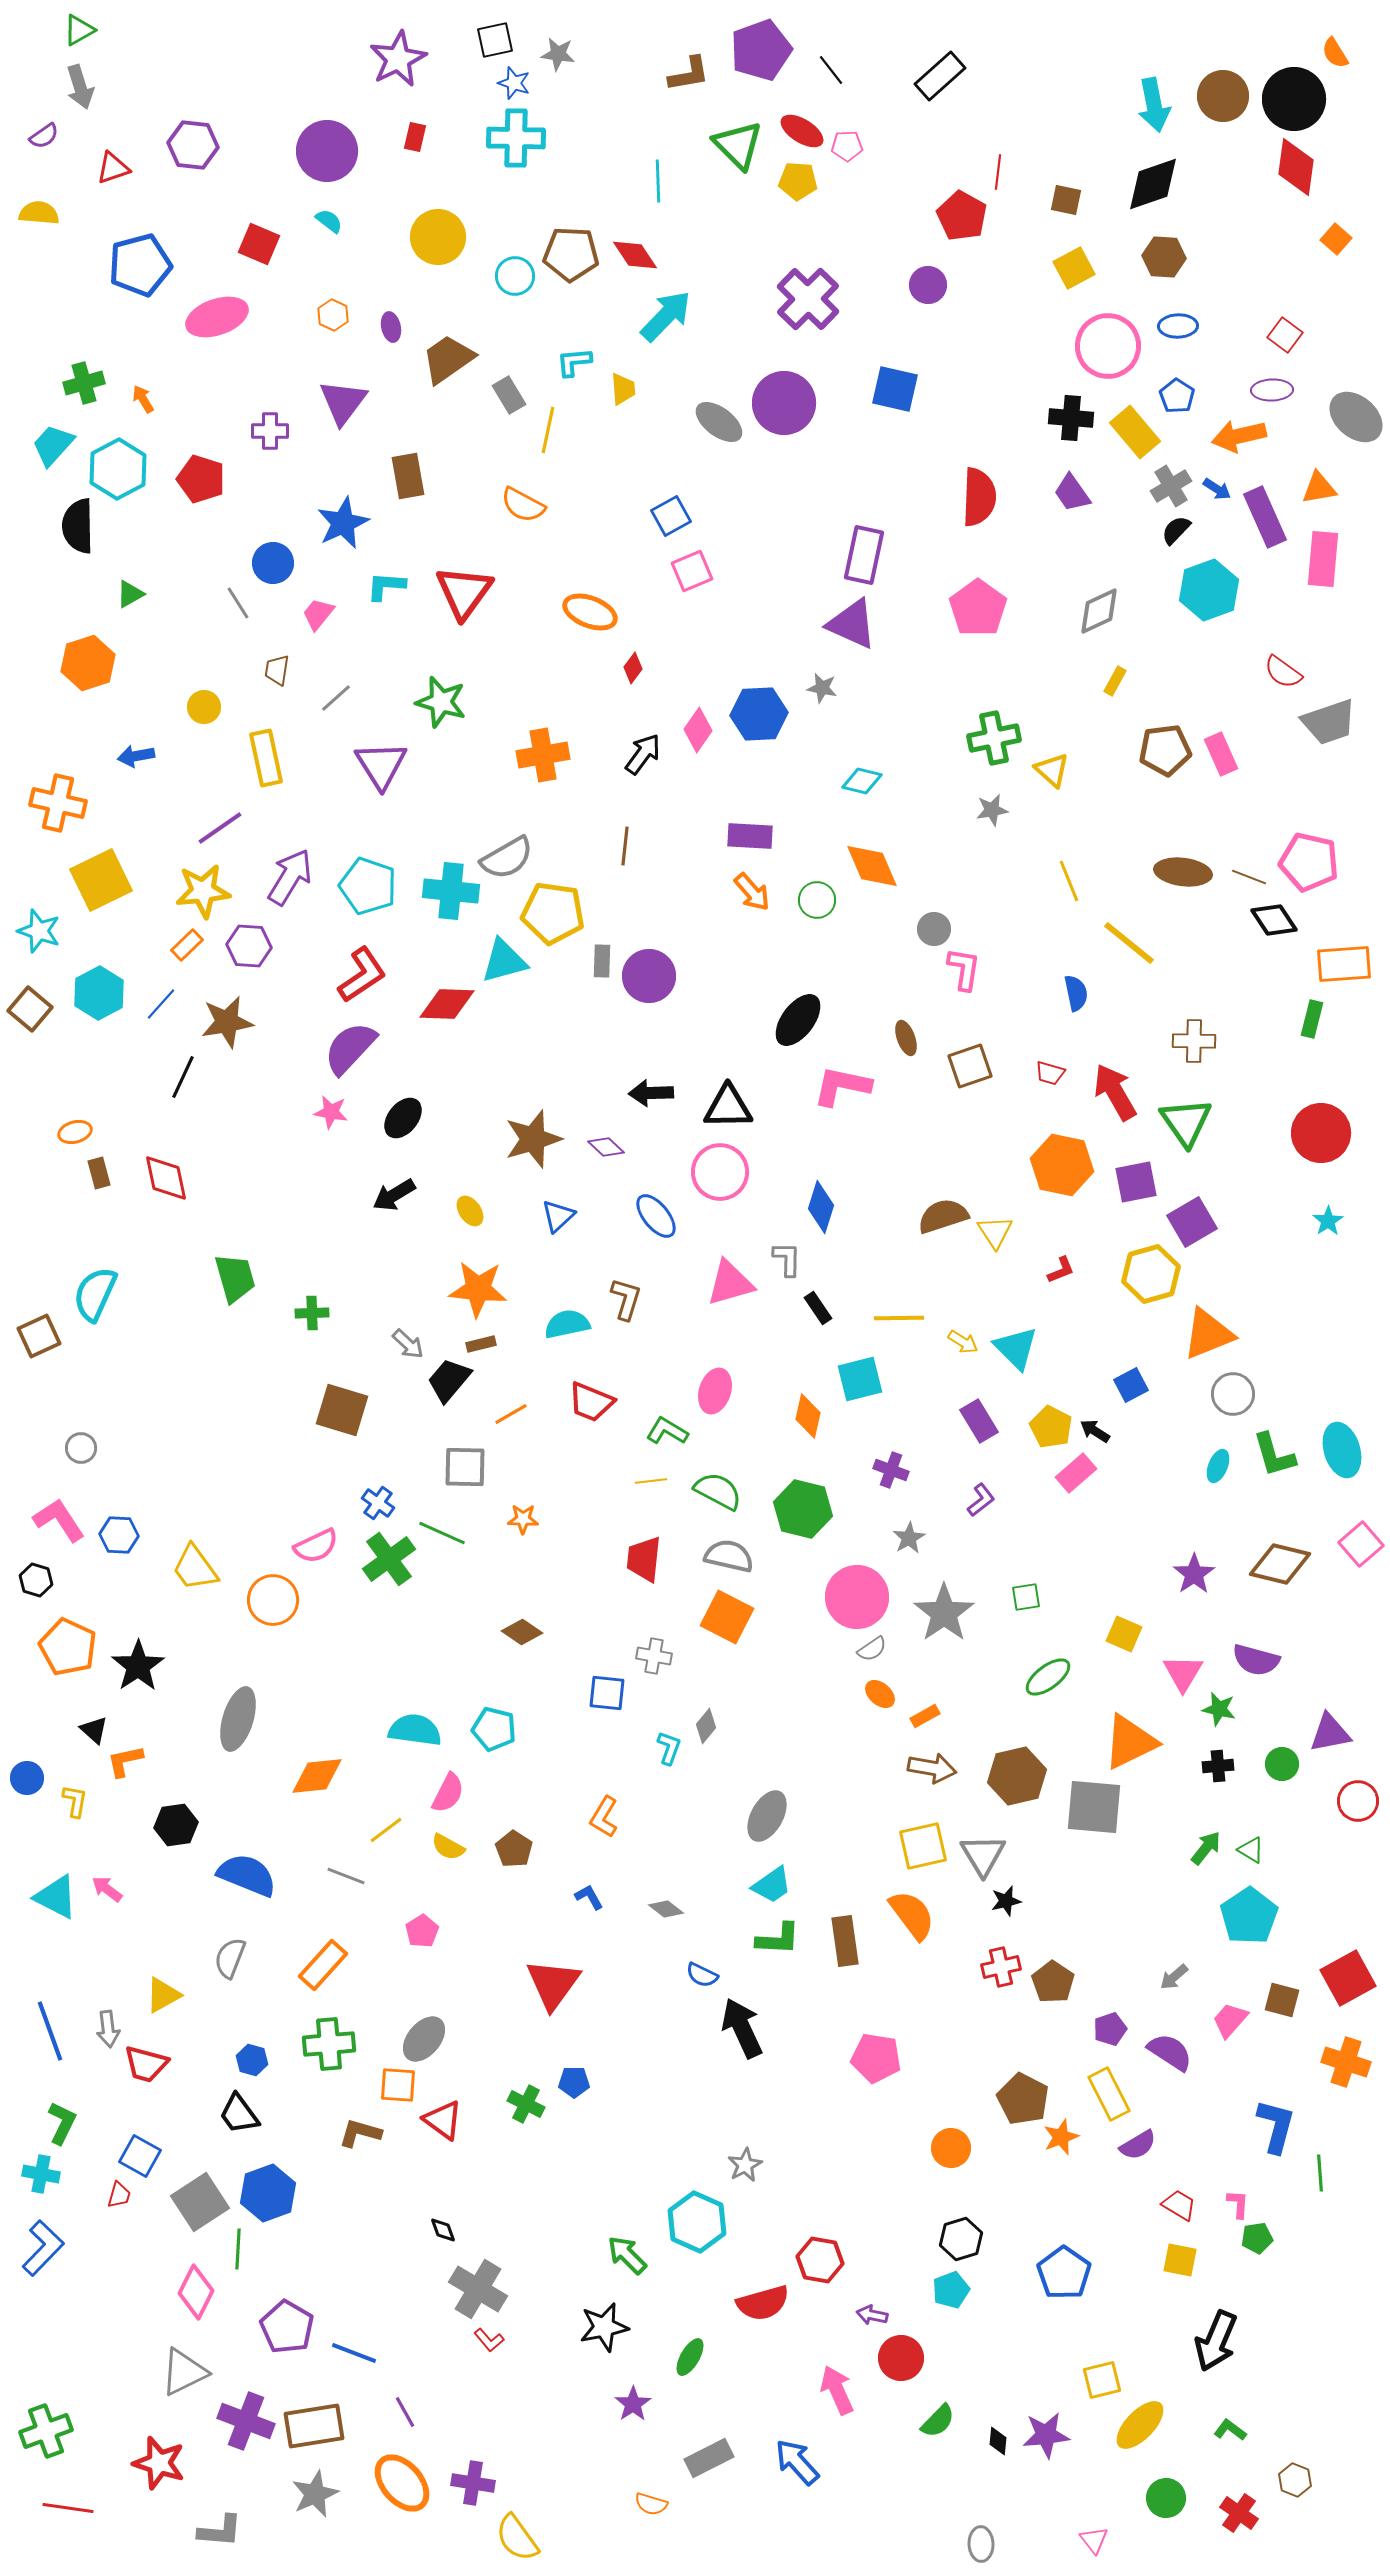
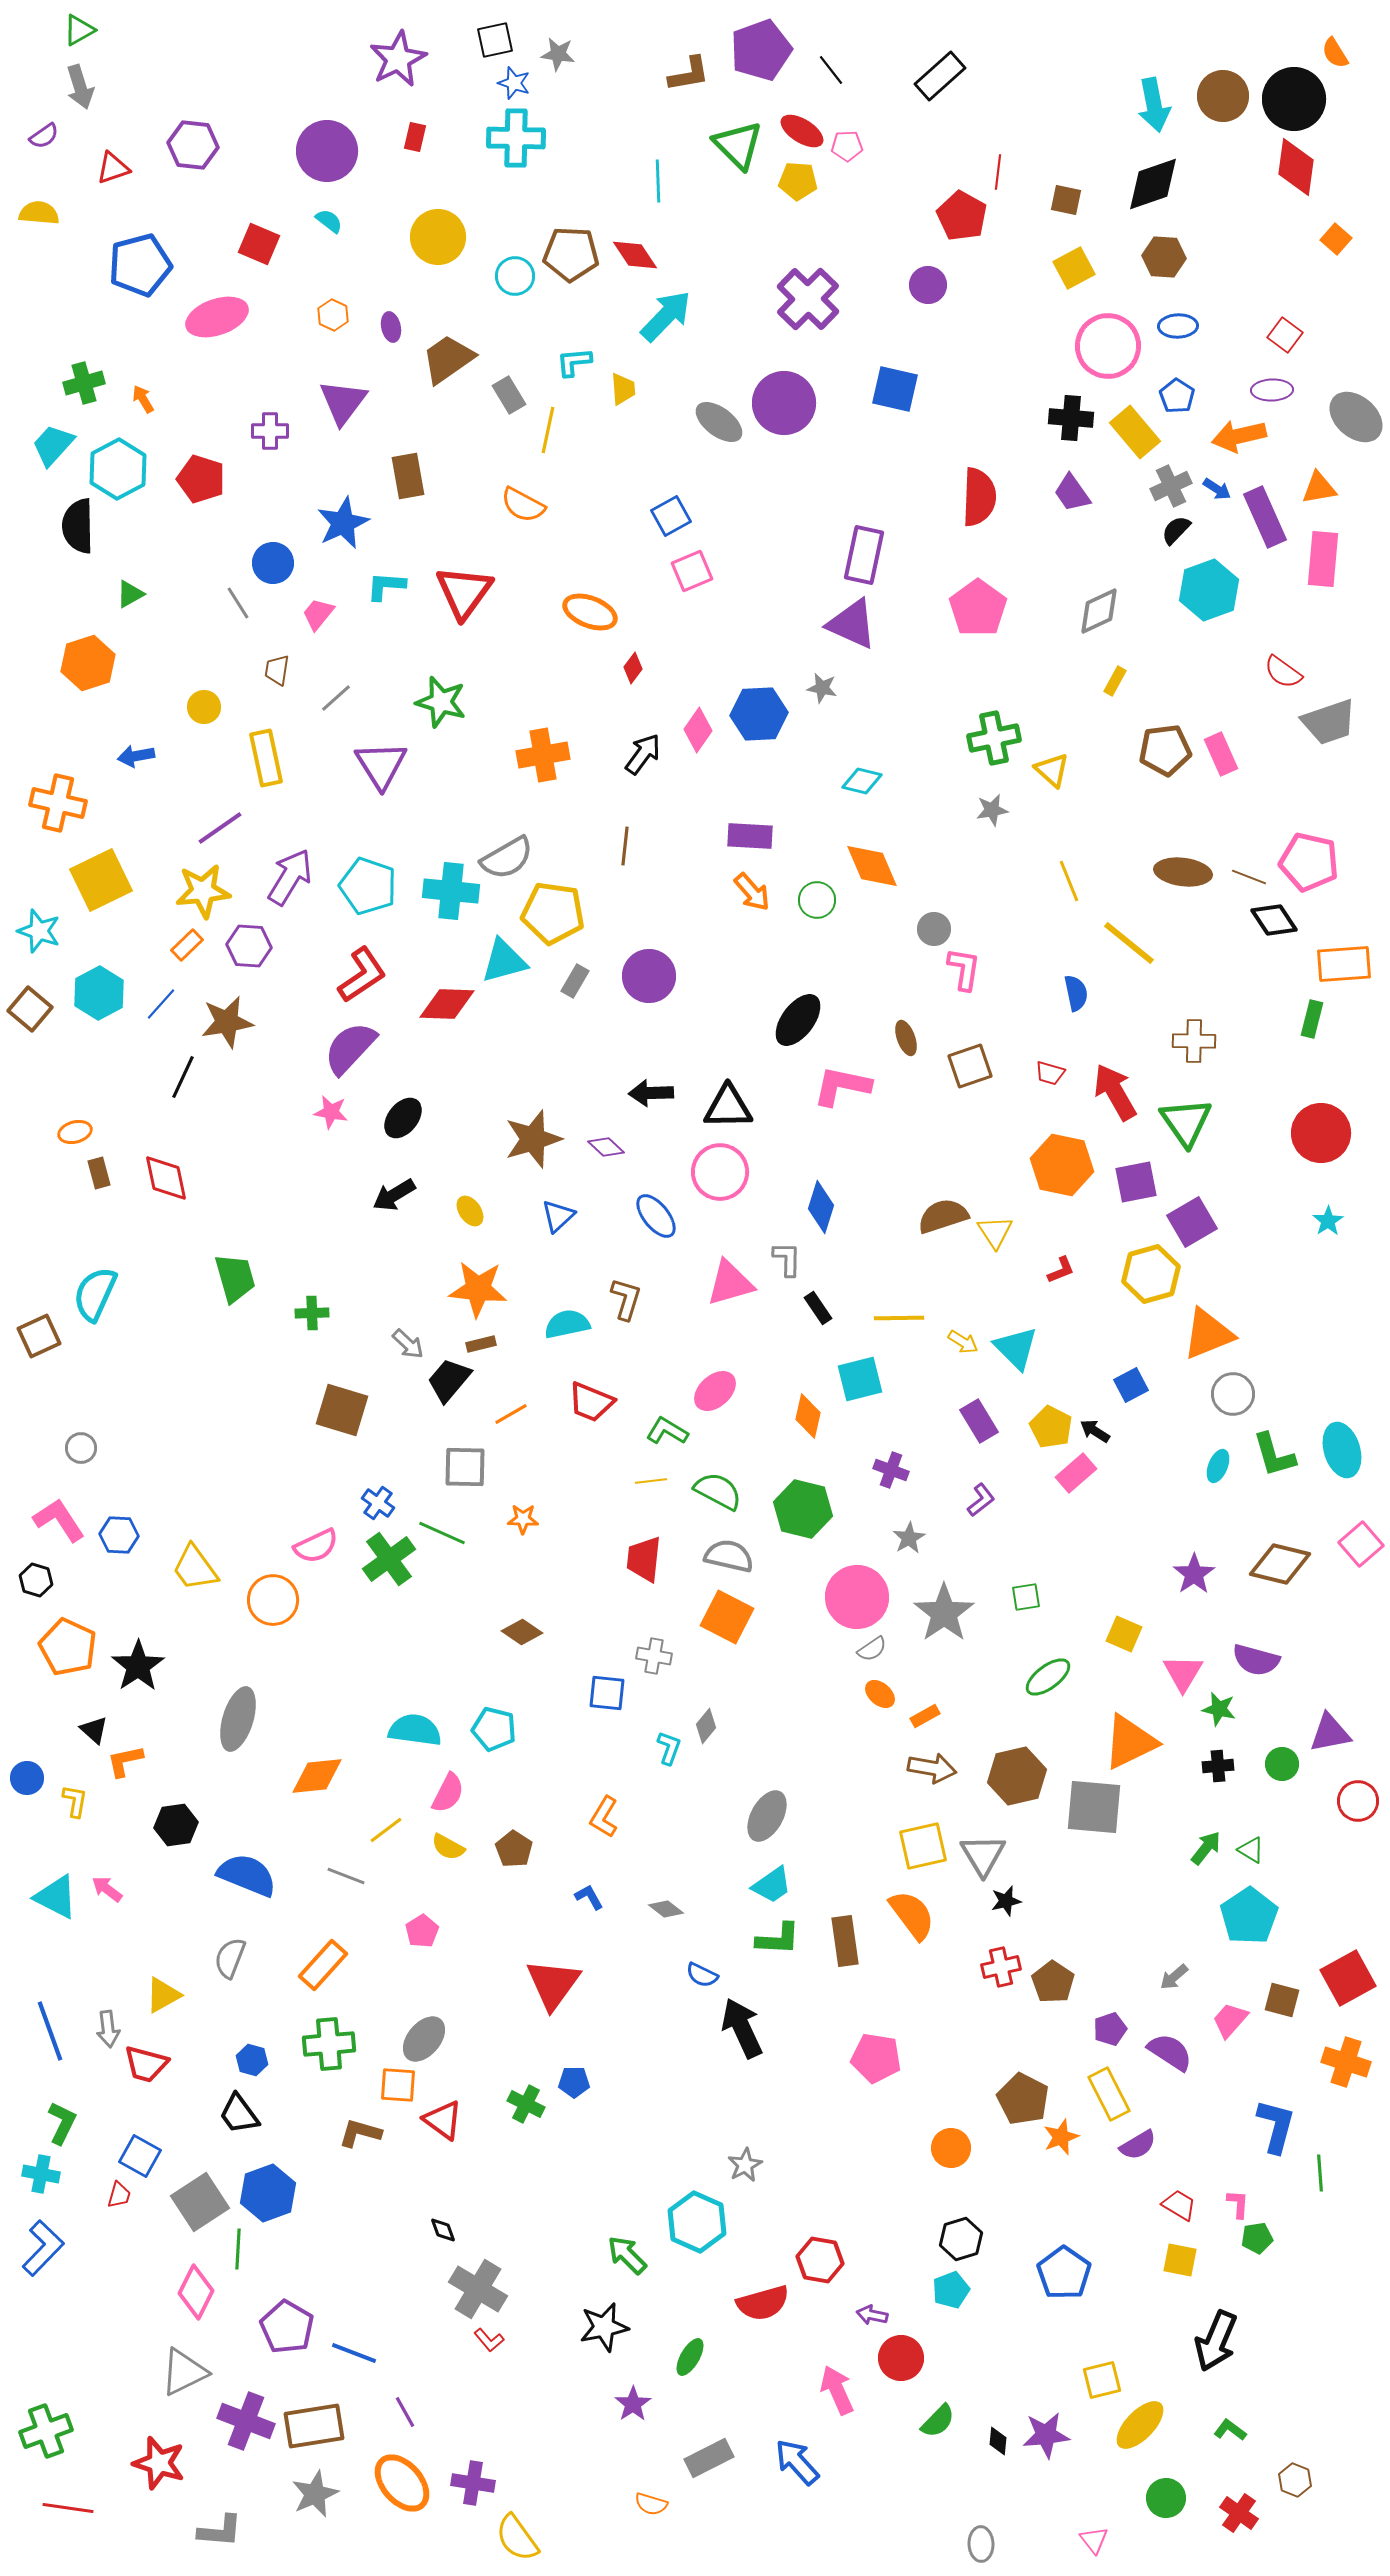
gray cross at (1171, 486): rotated 6 degrees clockwise
gray rectangle at (602, 961): moved 27 px left, 20 px down; rotated 28 degrees clockwise
pink ellipse at (715, 1391): rotated 30 degrees clockwise
